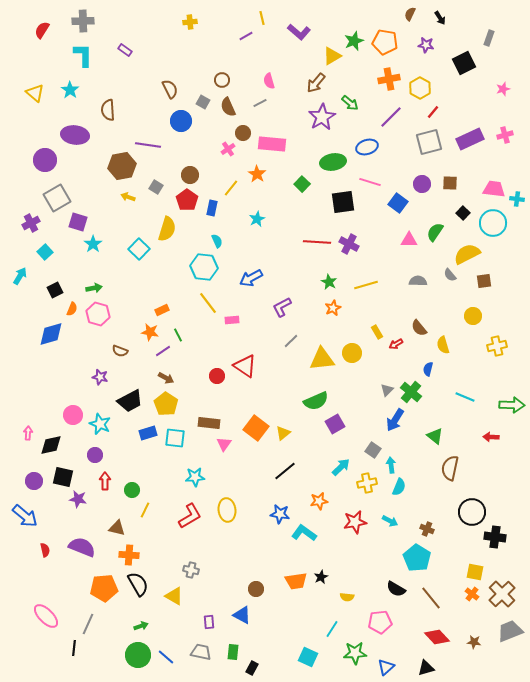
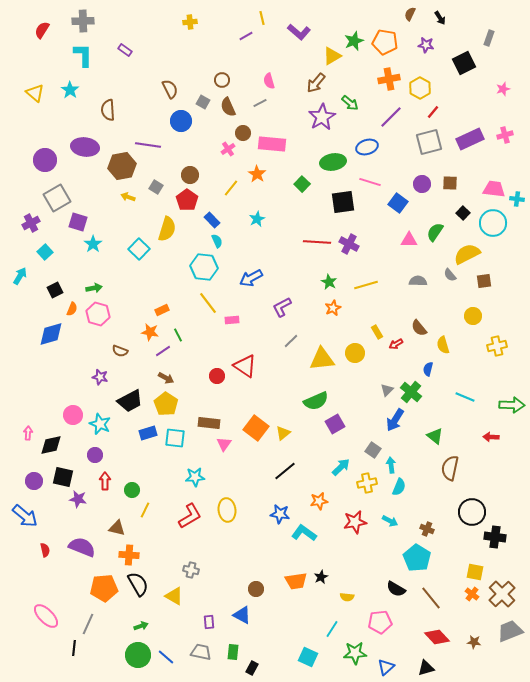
purple ellipse at (75, 135): moved 10 px right, 12 px down
blue rectangle at (212, 208): moved 12 px down; rotated 56 degrees counterclockwise
yellow circle at (352, 353): moved 3 px right
